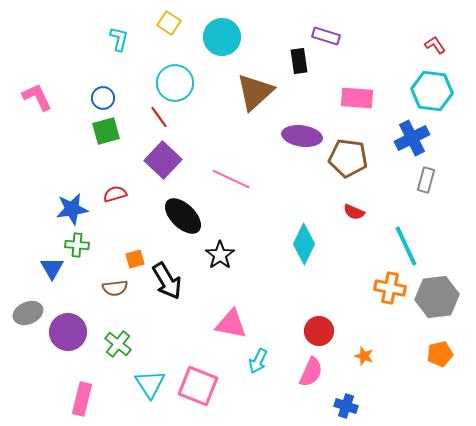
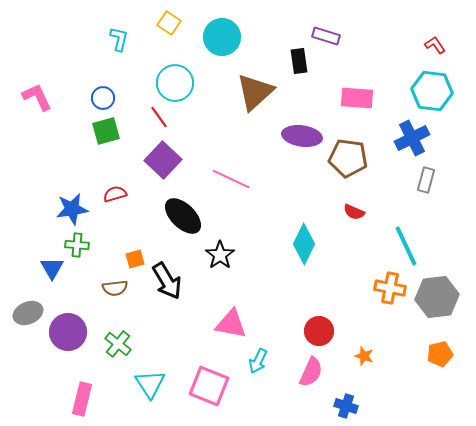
pink square at (198, 386): moved 11 px right
